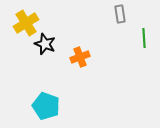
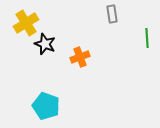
gray rectangle: moved 8 px left
green line: moved 3 px right
